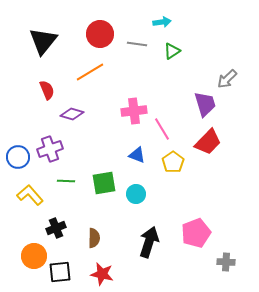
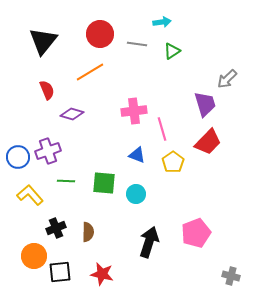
pink line: rotated 15 degrees clockwise
purple cross: moved 2 px left, 2 px down
green square: rotated 15 degrees clockwise
brown semicircle: moved 6 px left, 6 px up
gray cross: moved 5 px right, 14 px down; rotated 12 degrees clockwise
